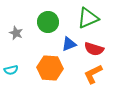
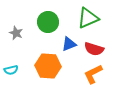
orange hexagon: moved 2 px left, 2 px up
